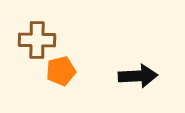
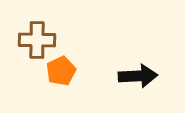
orange pentagon: rotated 12 degrees counterclockwise
